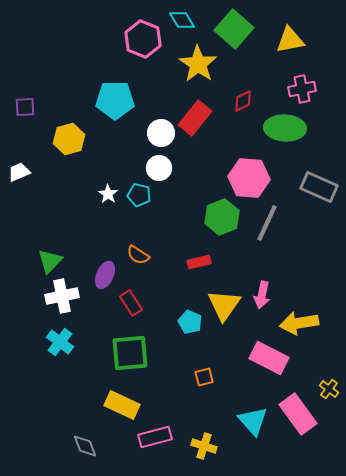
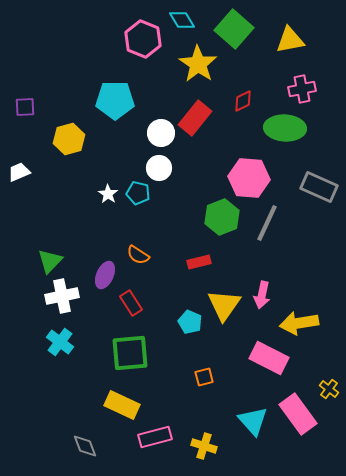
cyan pentagon at (139, 195): moved 1 px left, 2 px up
